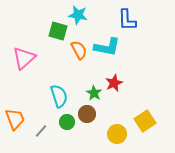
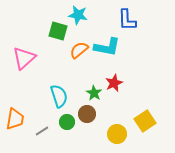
orange semicircle: rotated 102 degrees counterclockwise
orange trapezoid: rotated 30 degrees clockwise
gray line: moved 1 px right; rotated 16 degrees clockwise
